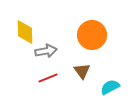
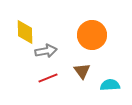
cyan semicircle: moved 2 px up; rotated 24 degrees clockwise
